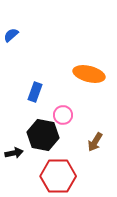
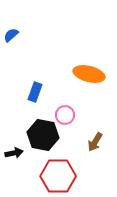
pink circle: moved 2 px right
